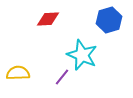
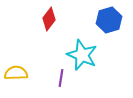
red diamond: moved 1 px right; rotated 50 degrees counterclockwise
yellow semicircle: moved 2 px left
purple line: moved 1 px left, 1 px down; rotated 30 degrees counterclockwise
